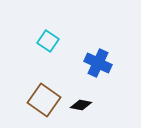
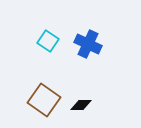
blue cross: moved 10 px left, 19 px up
black diamond: rotated 10 degrees counterclockwise
